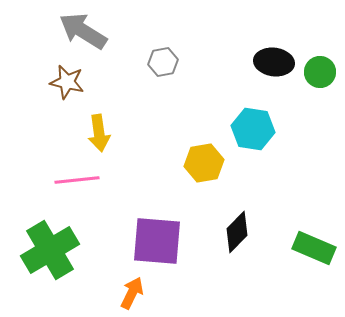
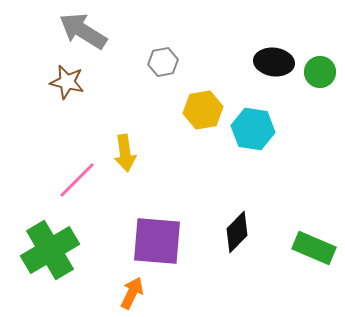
yellow arrow: moved 26 px right, 20 px down
yellow hexagon: moved 1 px left, 53 px up
pink line: rotated 39 degrees counterclockwise
